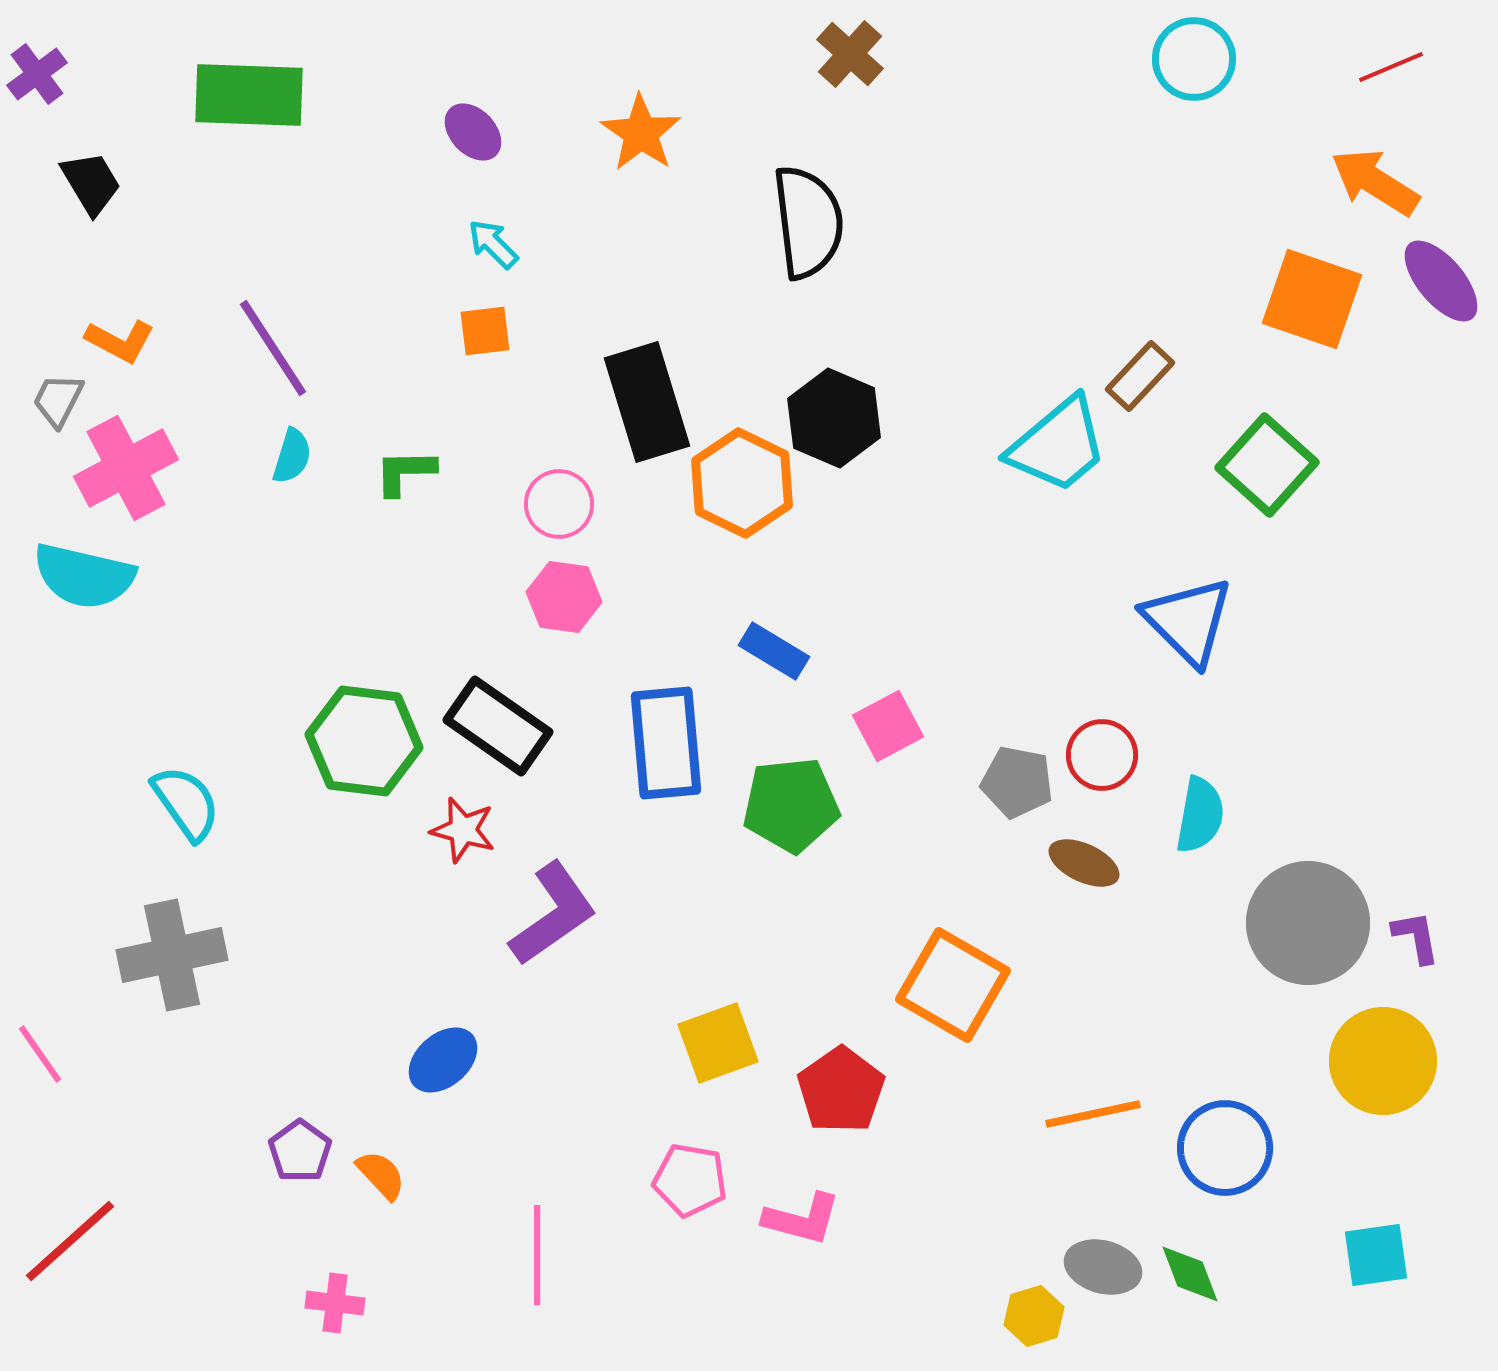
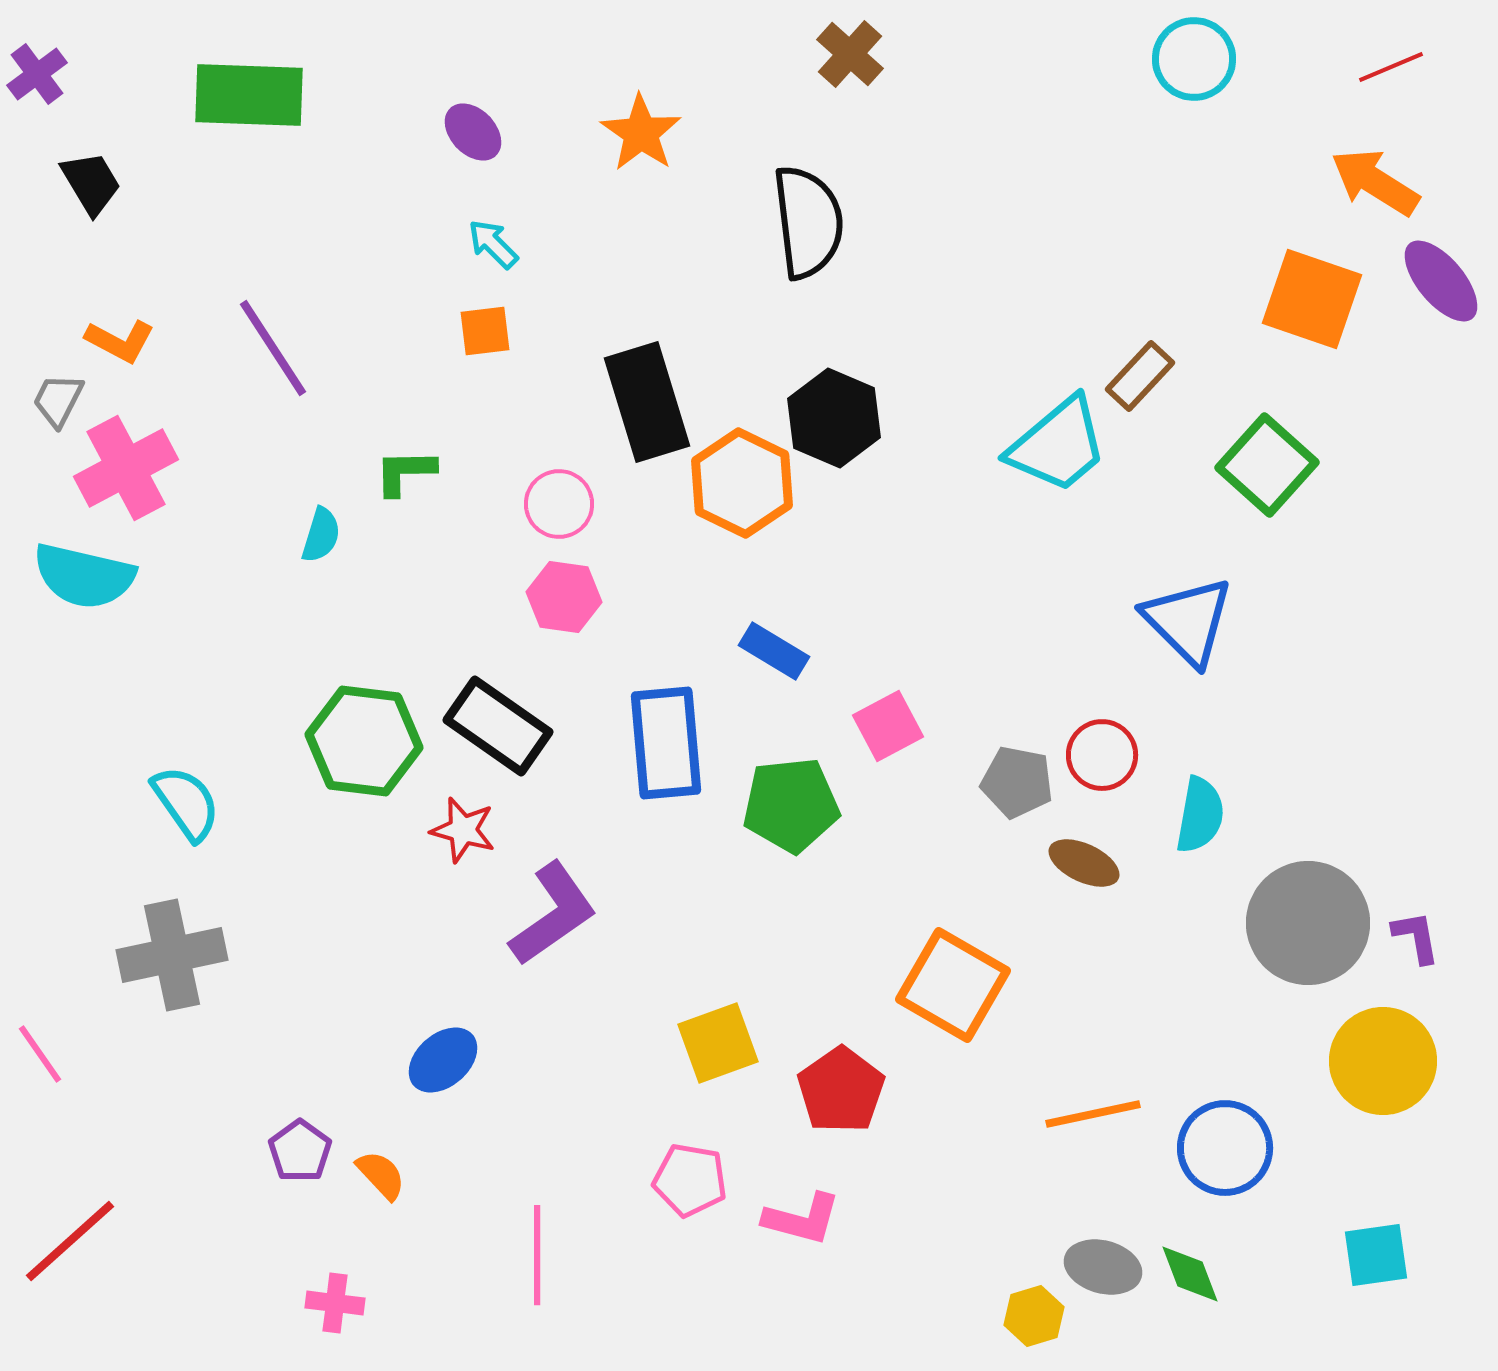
cyan semicircle at (292, 456): moved 29 px right, 79 px down
